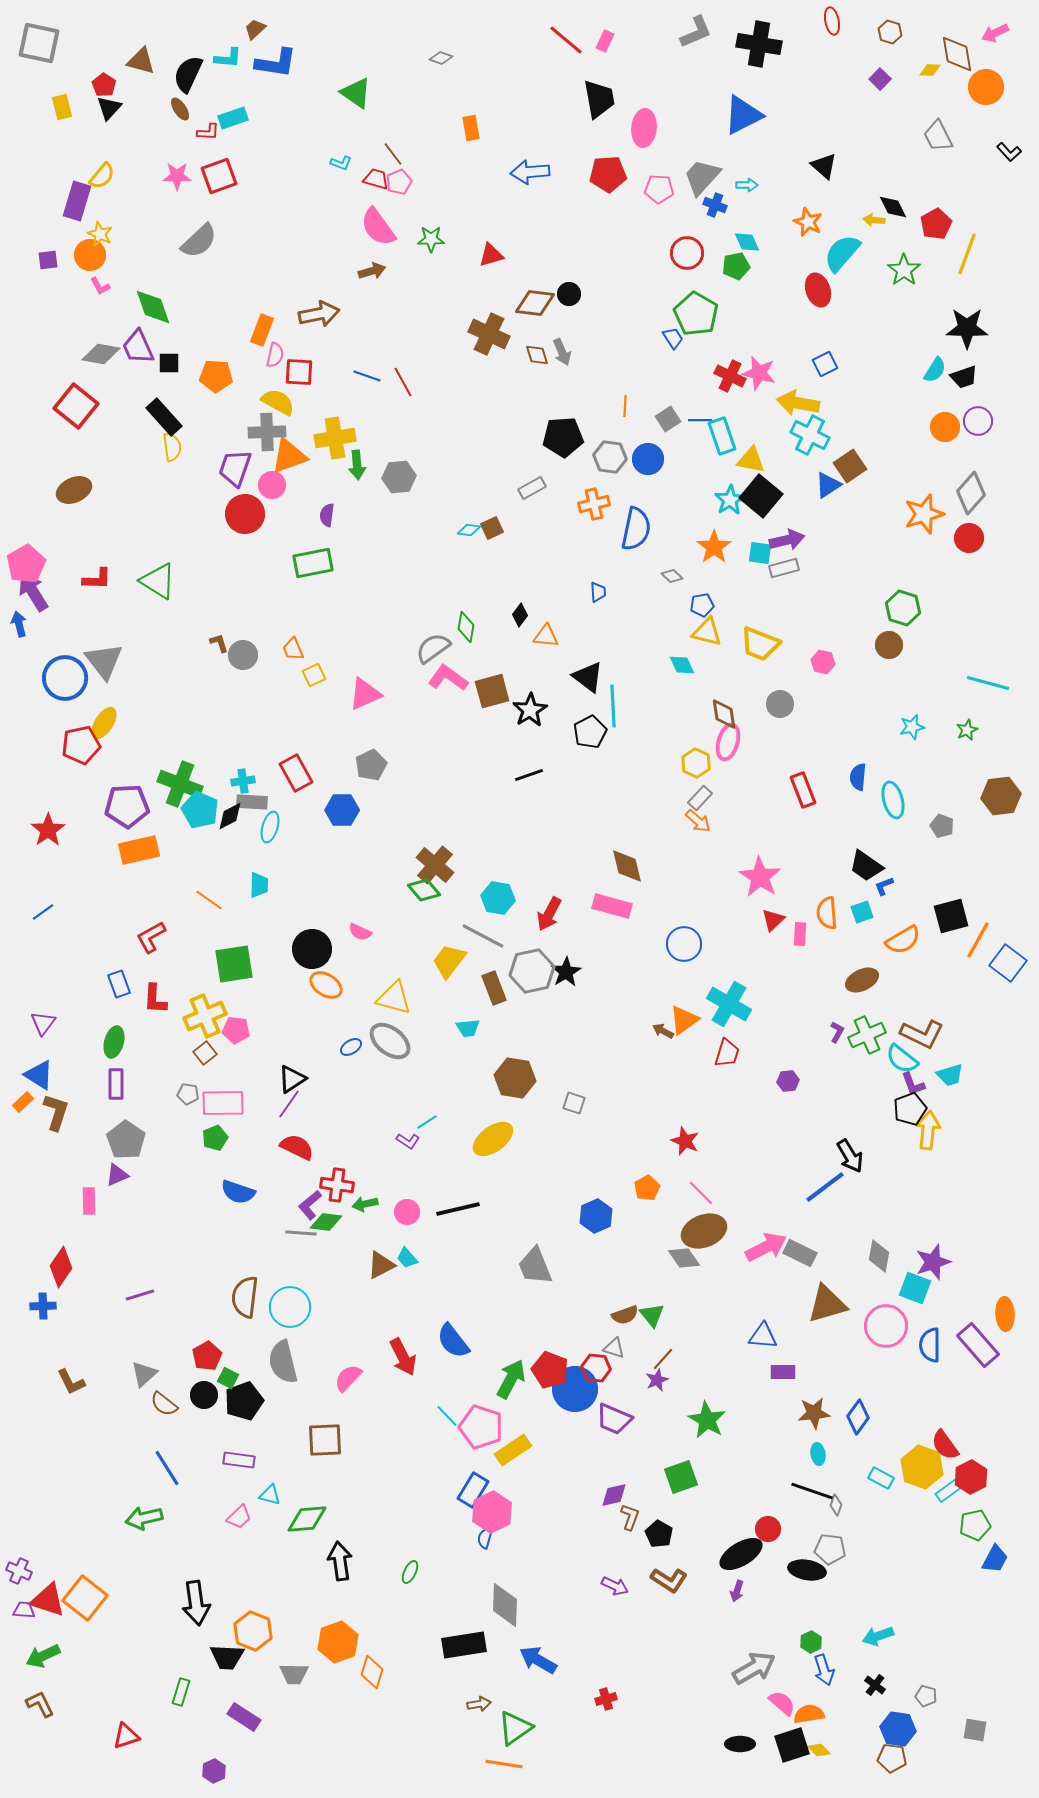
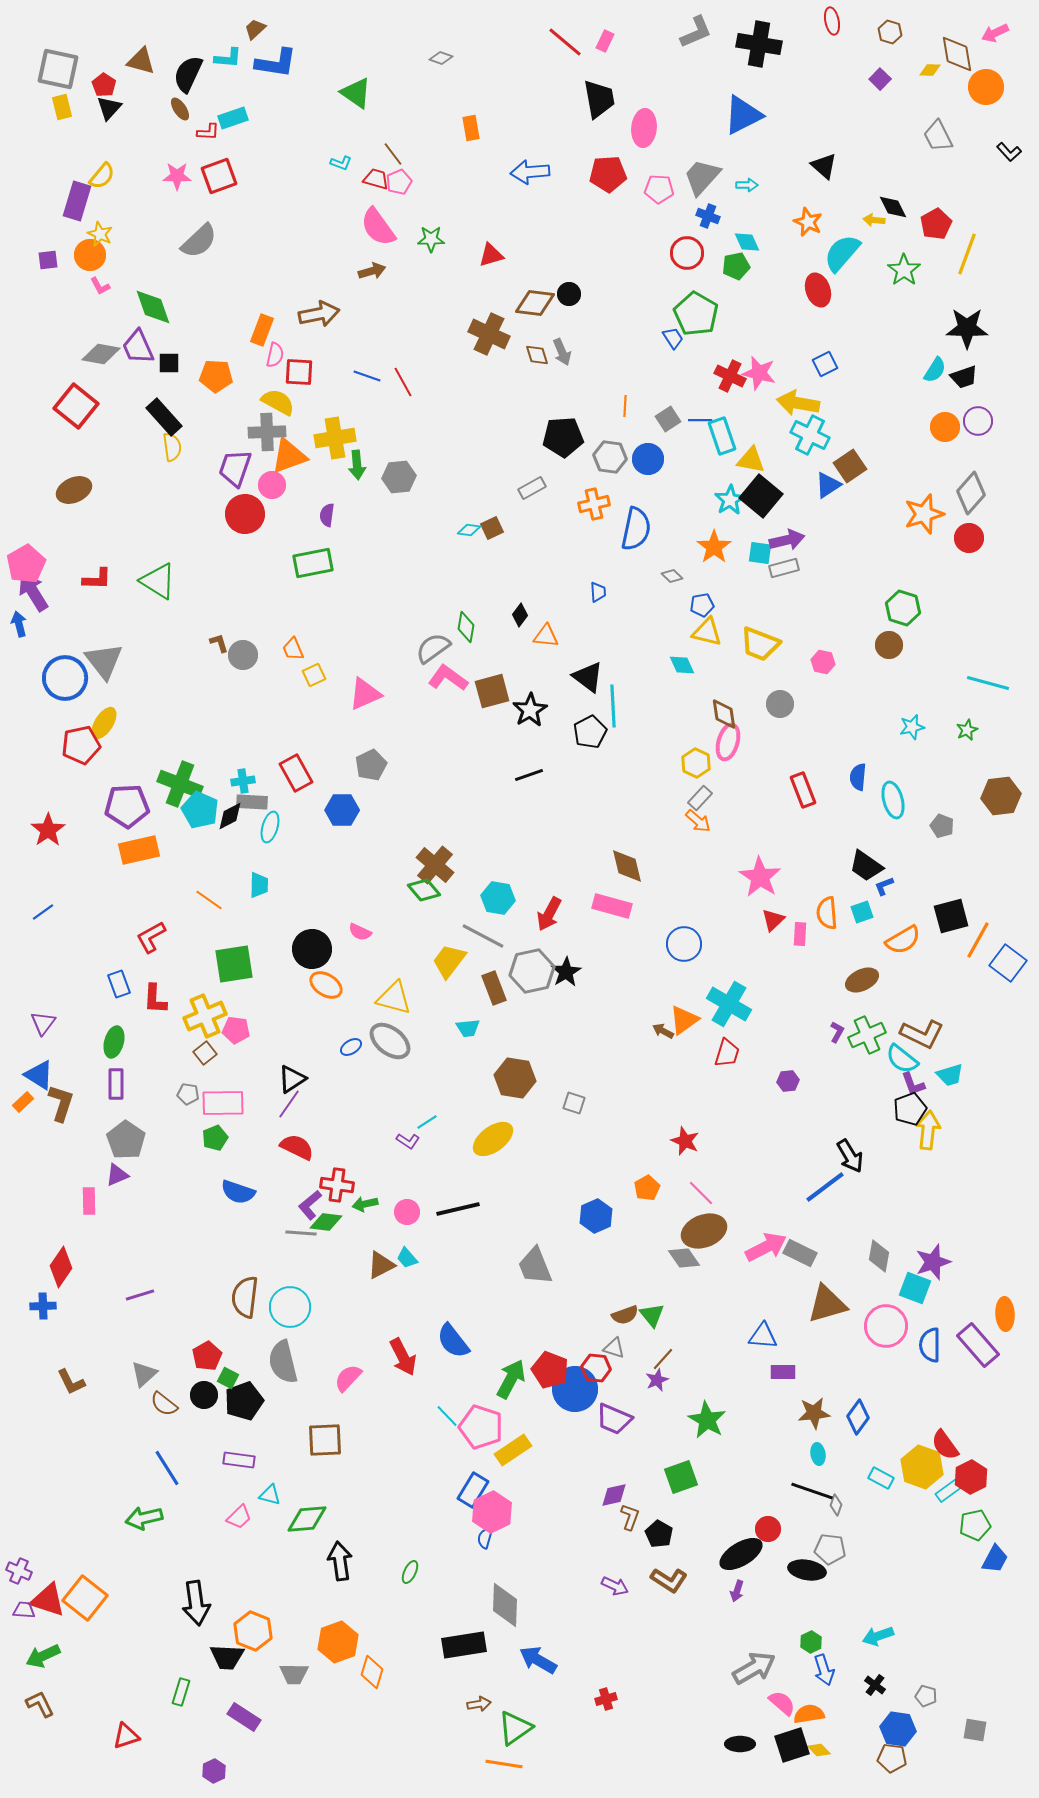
red line at (566, 40): moved 1 px left, 2 px down
gray square at (39, 43): moved 19 px right, 26 px down
blue cross at (715, 205): moved 7 px left, 11 px down
brown L-shape at (56, 1112): moved 5 px right, 9 px up
